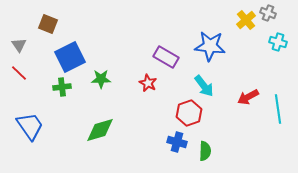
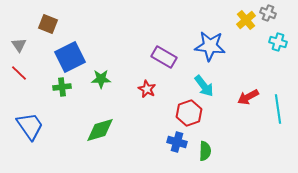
purple rectangle: moved 2 px left
red star: moved 1 px left, 6 px down
